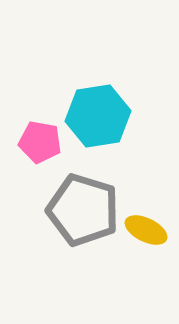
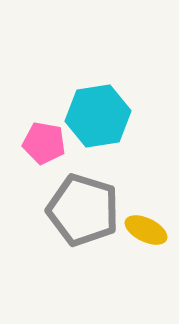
pink pentagon: moved 4 px right, 1 px down
